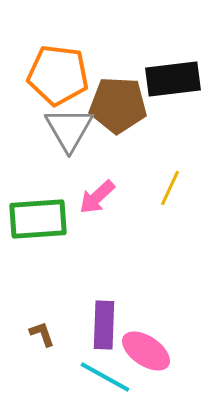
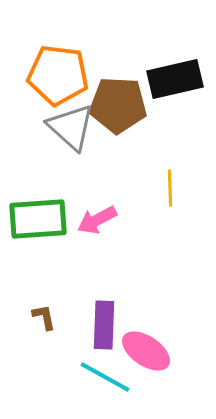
black rectangle: moved 2 px right; rotated 6 degrees counterclockwise
gray triangle: moved 2 px right, 2 px up; rotated 18 degrees counterclockwise
yellow line: rotated 27 degrees counterclockwise
pink arrow: moved 23 px down; rotated 15 degrees clockwise
brown L-shape: moved 2 px right, 17 px up; rotated 8 degrees clockwise
